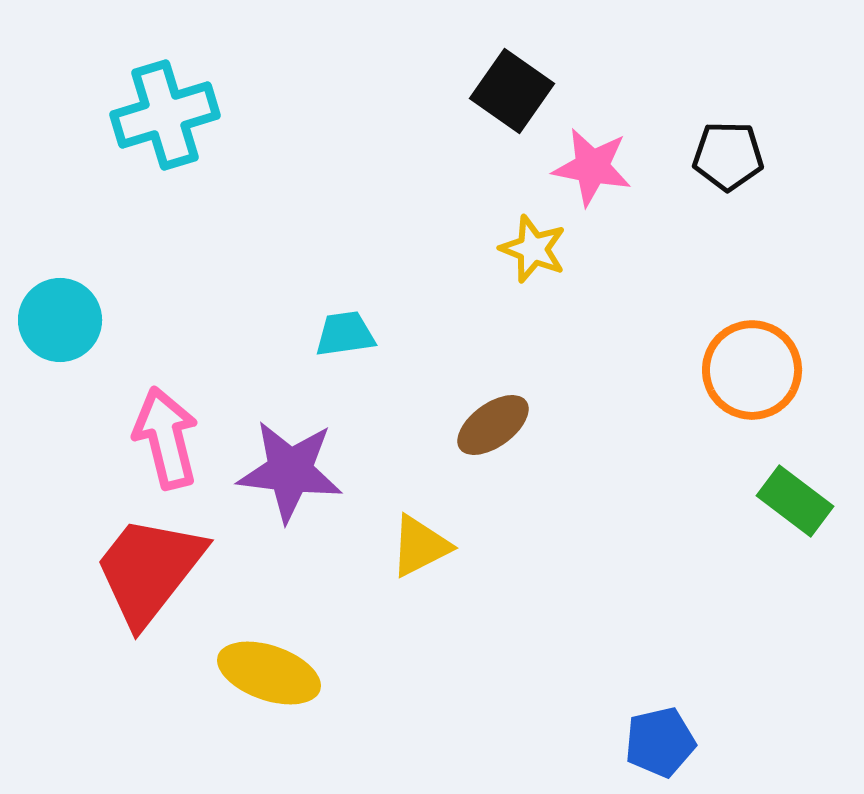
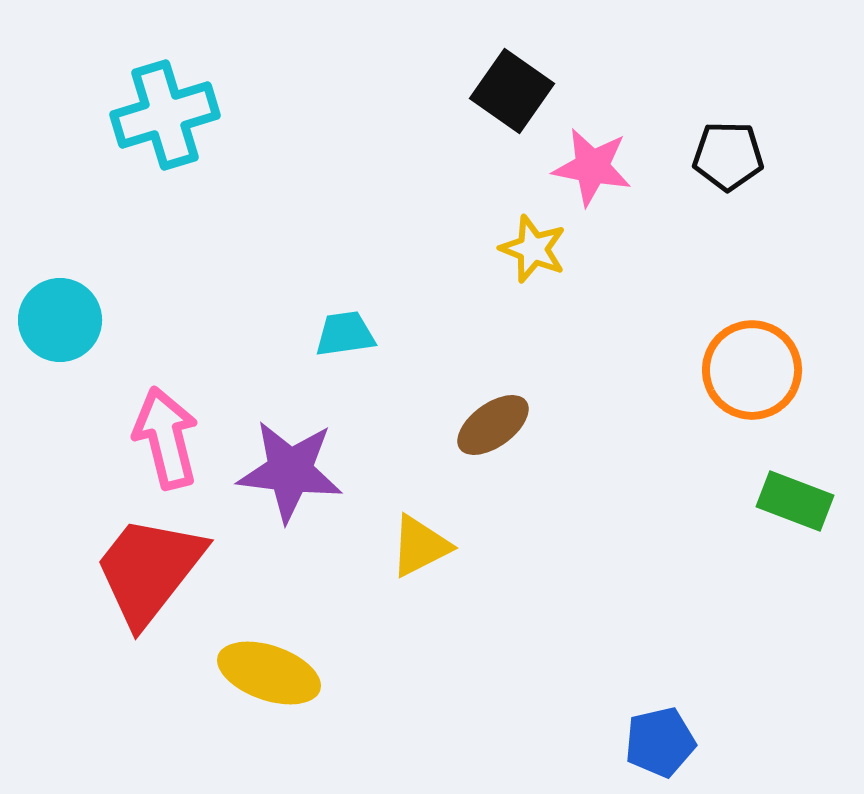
green rectangle: rotated 16 degrees counterclockwise
